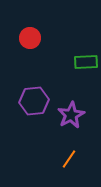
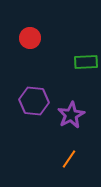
purple hexagon: rotated 12 degrees clockwise
